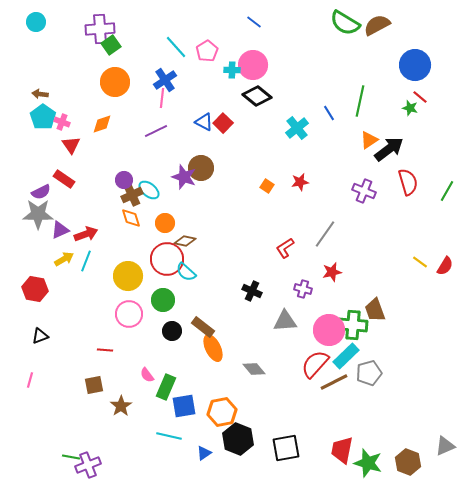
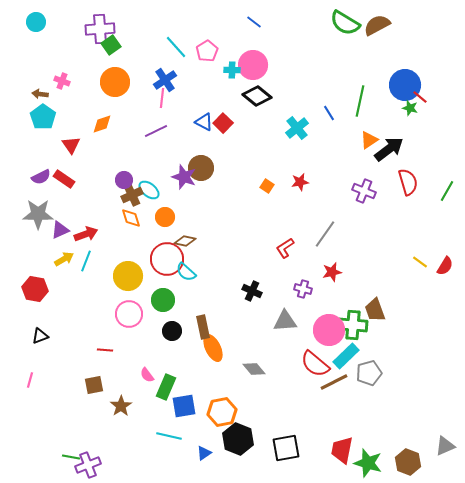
blue circle at (415, 65): moved 10 px left, 20 px down
pink cross at (62, 122): moved 41 px up
purple semicircle at (41, 192): moved 15 px up
orange circle at (165, 223): moved 6 px up
brown rectangle at (203, 327): rotated 40 degrees clockwise
red semicircle at (315, 364): rotated 92 degrees counterclockwise
